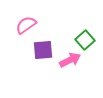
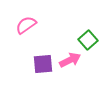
green square: moved 3 px right
purple square: moved 14 px down
